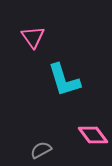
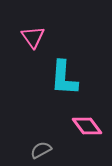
cyan L-shape: moved 2 px up; rotated 21 degrees clockwise
pink diamond: moved 6 px left, 9 px up
